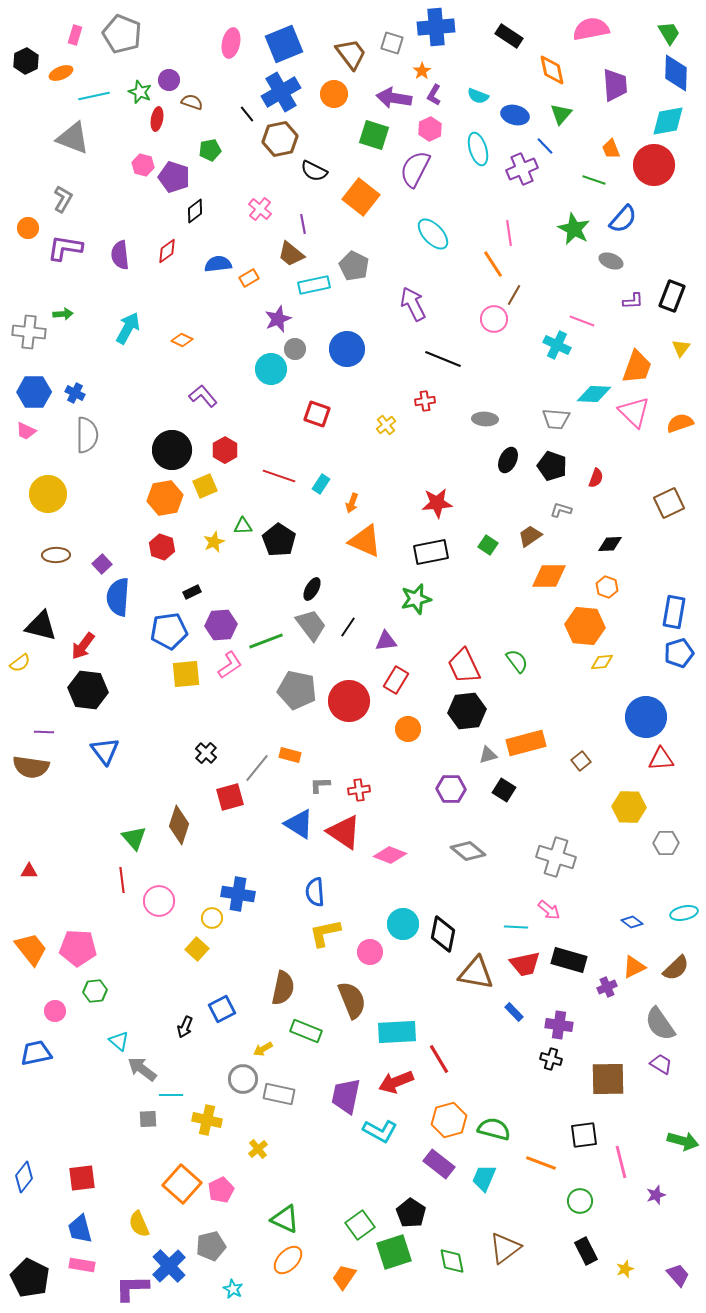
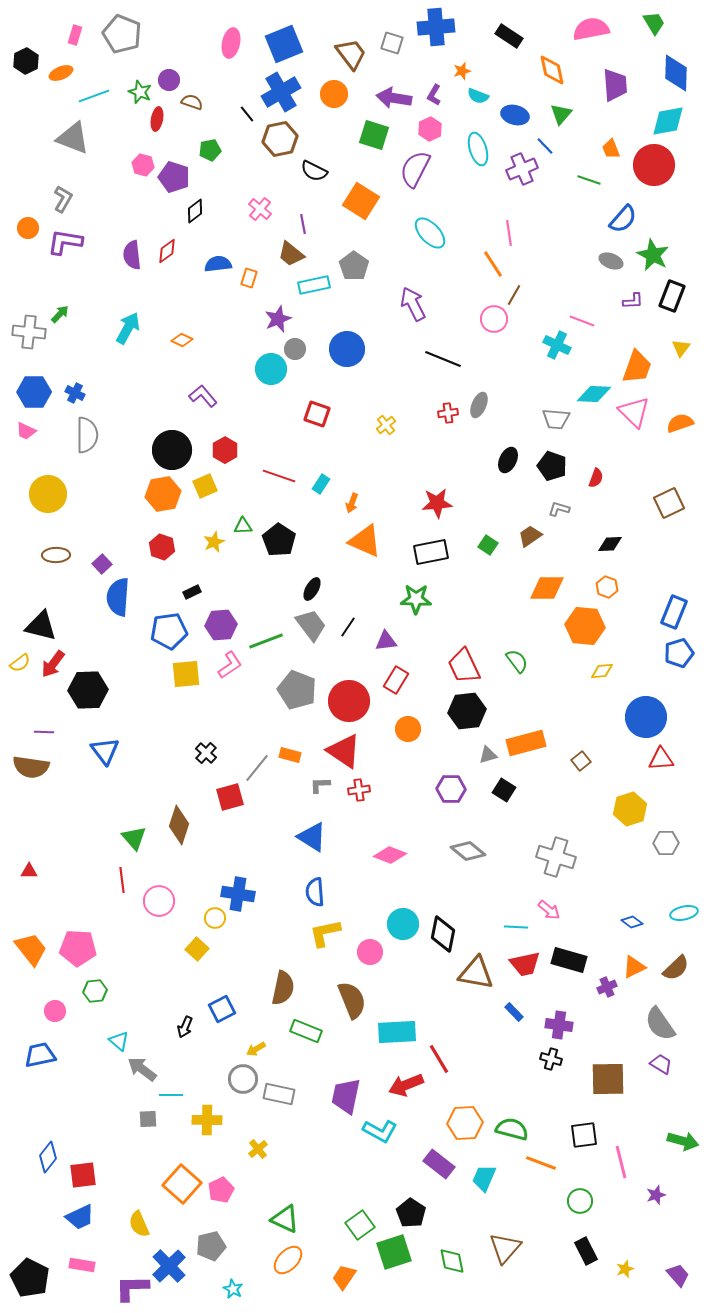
green trapezoid at (669, 33): moved 15 px left, 10 px up
orange star at (422, 71): moved 40 px right; rotated 18 degrees clockwise
cyan line at (94, 96): rotated 8 degrees counterclockwise
green line at (594, 180): moved 5 px left
orange square at (361, 197): moved 4 px down; rotated 6 degrees counterclockwise
green star at (574, 229): moved 79 px right, 26 px down
cyan ellipse at (433, 234): moved 3 px left, 1 px up
purple L-shape at (65, 248): moved 6 px up
purple semicircle at (120, 255): moved 12 px right
gray pentagon at (354, 266): rotated 8 degrees clockwise
orange rectangle at (249, 278): rotated 42 degrees counterclockwise
green arrow at (63, 314): moved 3 px left; rotated 42 degrees counterclockwise
red cross at (425, 401): moved 23 px right, 12 px down
gray ellipse at (485, 419): moved 6 px left, 14 px up; rotated 70 degrees counterclockwise
orange hexagon at (165, 498): moved 2 px left, 4 px up
gray L-shape at (561, 510): moved 2 px left, 1 px up
orange diamond at (549, 576): moved 2 px left, 12 px down
green star at (416, 599): rotated 16 degrees clockwise
blue rectangle at (674, 612): rotated 12 degrees clockwise
red arrow at (83, 646): moved 30 px left, 18 px down
yellow diamond at (602, 662): moved 9 px down
black hexagon at (88, 690): rotated 9 degrees counterclockwise
gray pentagon at (297, 690): rotated 9 degrees clockwise
yellow hexagon at (629, 807): moved 1 px right, 2 px down; rotated 20 degrees counterclockwise
blue triangle at (299, 824): moved 13 px right, 13 px down
red triangle at (344, 832): moved 81 px up
yellow circle at (212, 918): moved 3 px right
yellow arrow at (263, 1049): moved 7 px left
blue trapezoid at (36, 1053): moved 4 px right, 2 px down
red arrow at (396, 1082): moved 10 px right, 3 px down
yellow cross at (207, 1120): rotated 12 degrees counterclockwise
orange hexagon at (449, 1120): moved 16 px right, 3 px down; rotated 12 degrees clockwise
green semicircle at (494, 1129): moved 18 px right
blue diamond at (24, 1177): moved 24 px right, 20 px up
red square at (82, 1178): moved 1 px right, 3 px up
blue trapezoid at (80, 1229): moved 12 px up; rotated 100 degrees counterclockwise
brown triangle at (505, 1248): rotated 12 degrees counterclockwise
